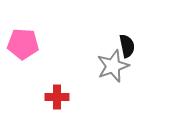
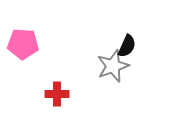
black semicircle: rotated 35 degrees clockwise
red cross: moved 3 px up
